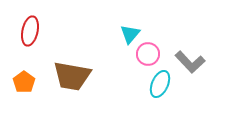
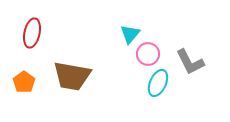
red ellipse: moved 2 px right, 2 px down
gray L-shape: rotated 16 degrees clockwise
cyan ellipse: moved 2 px left, 1 px up
